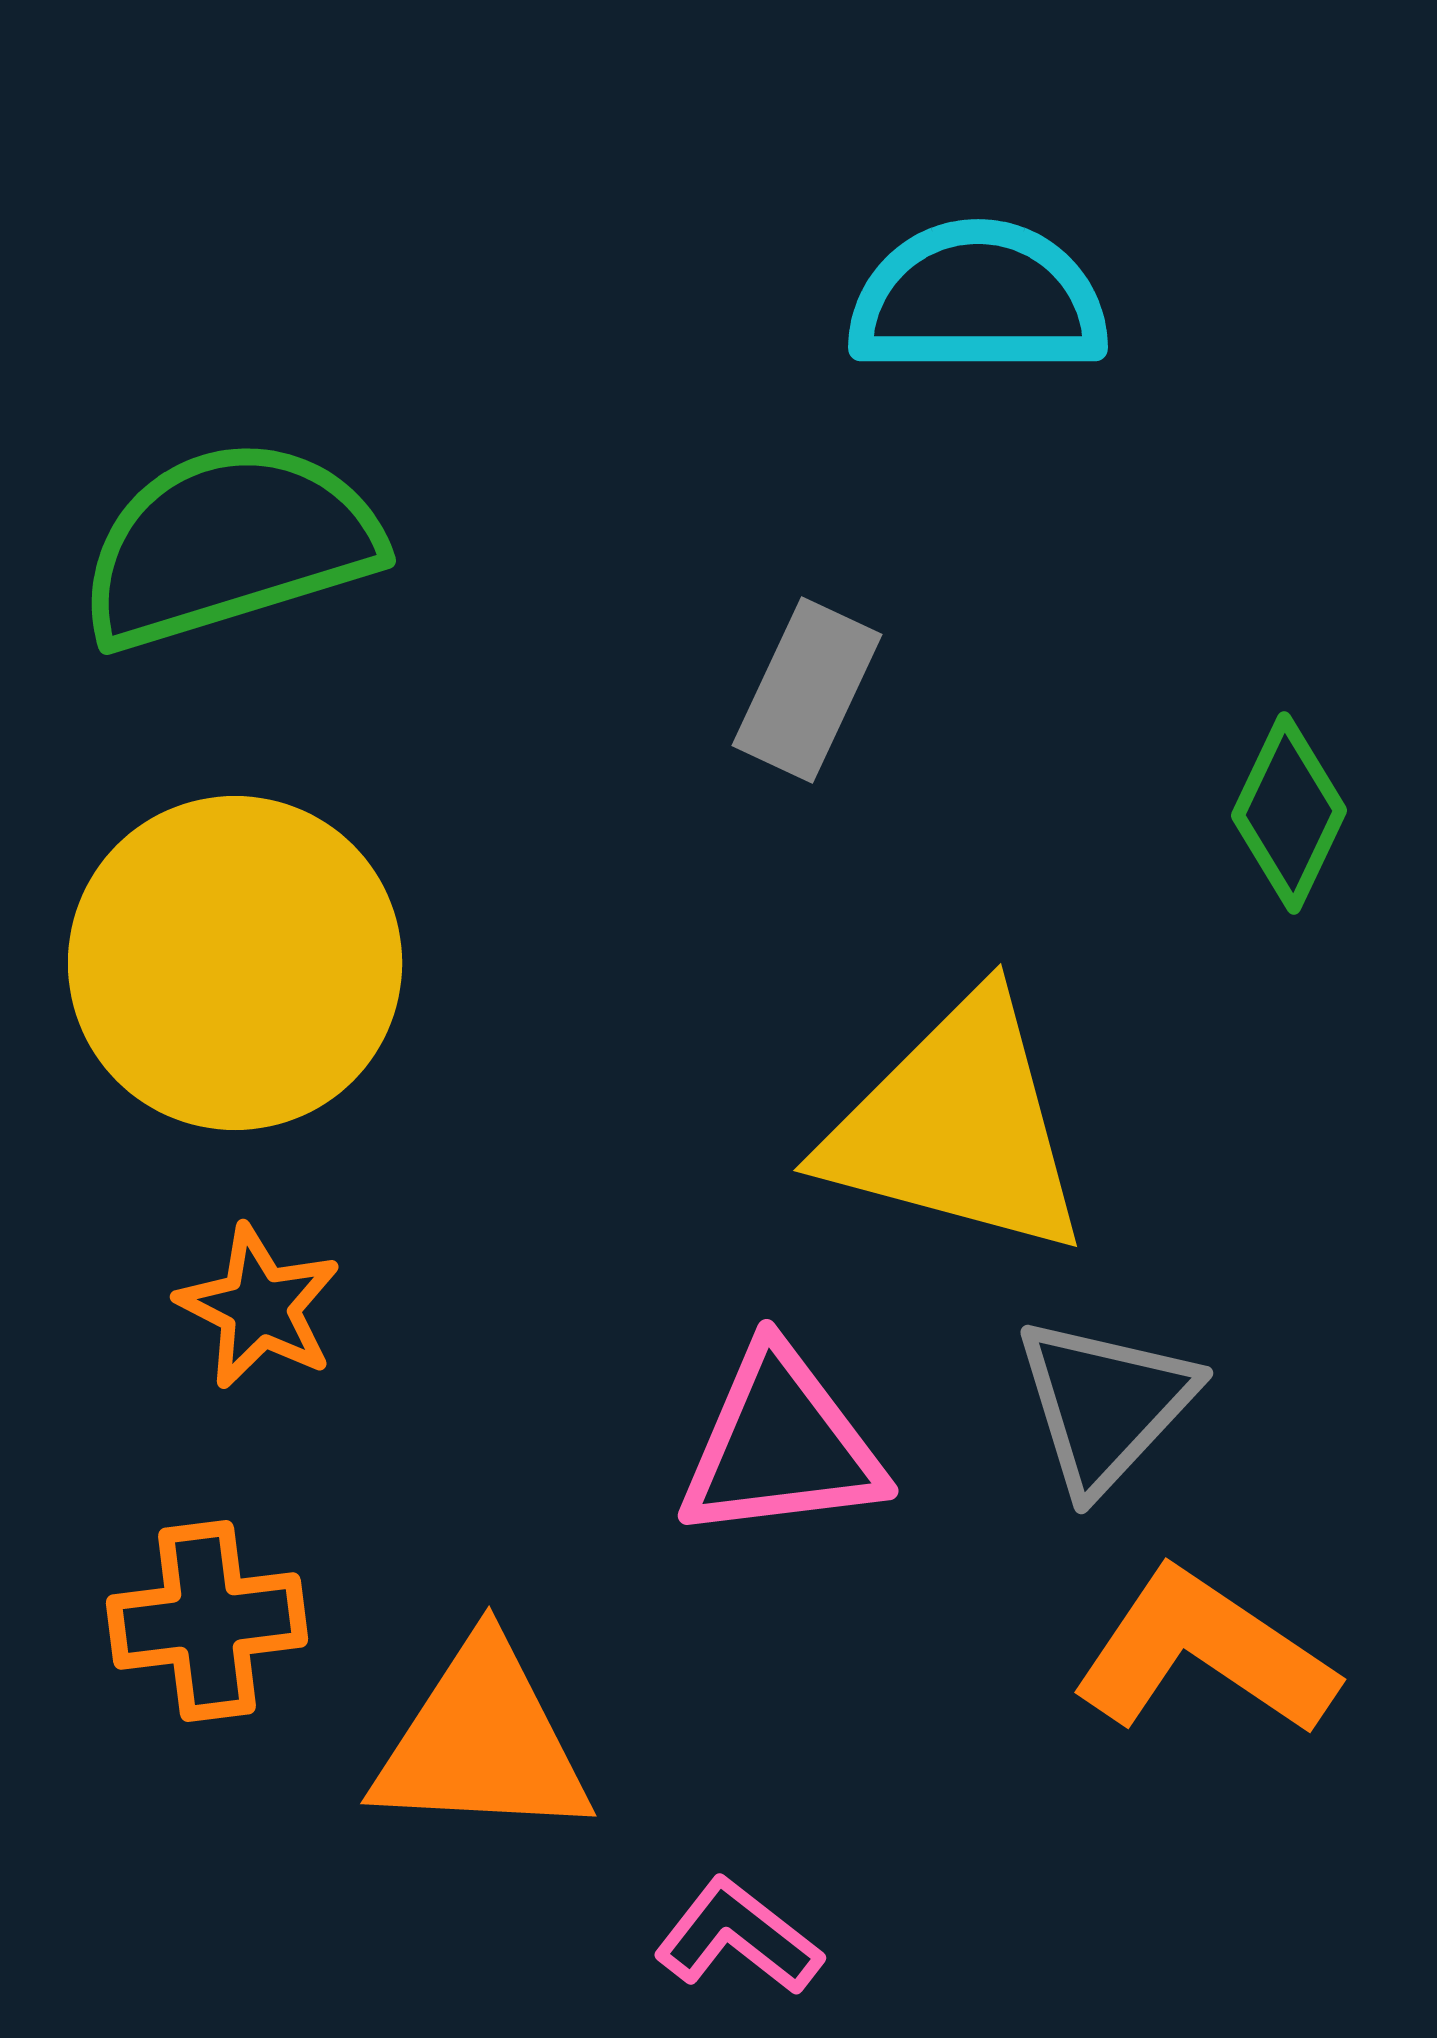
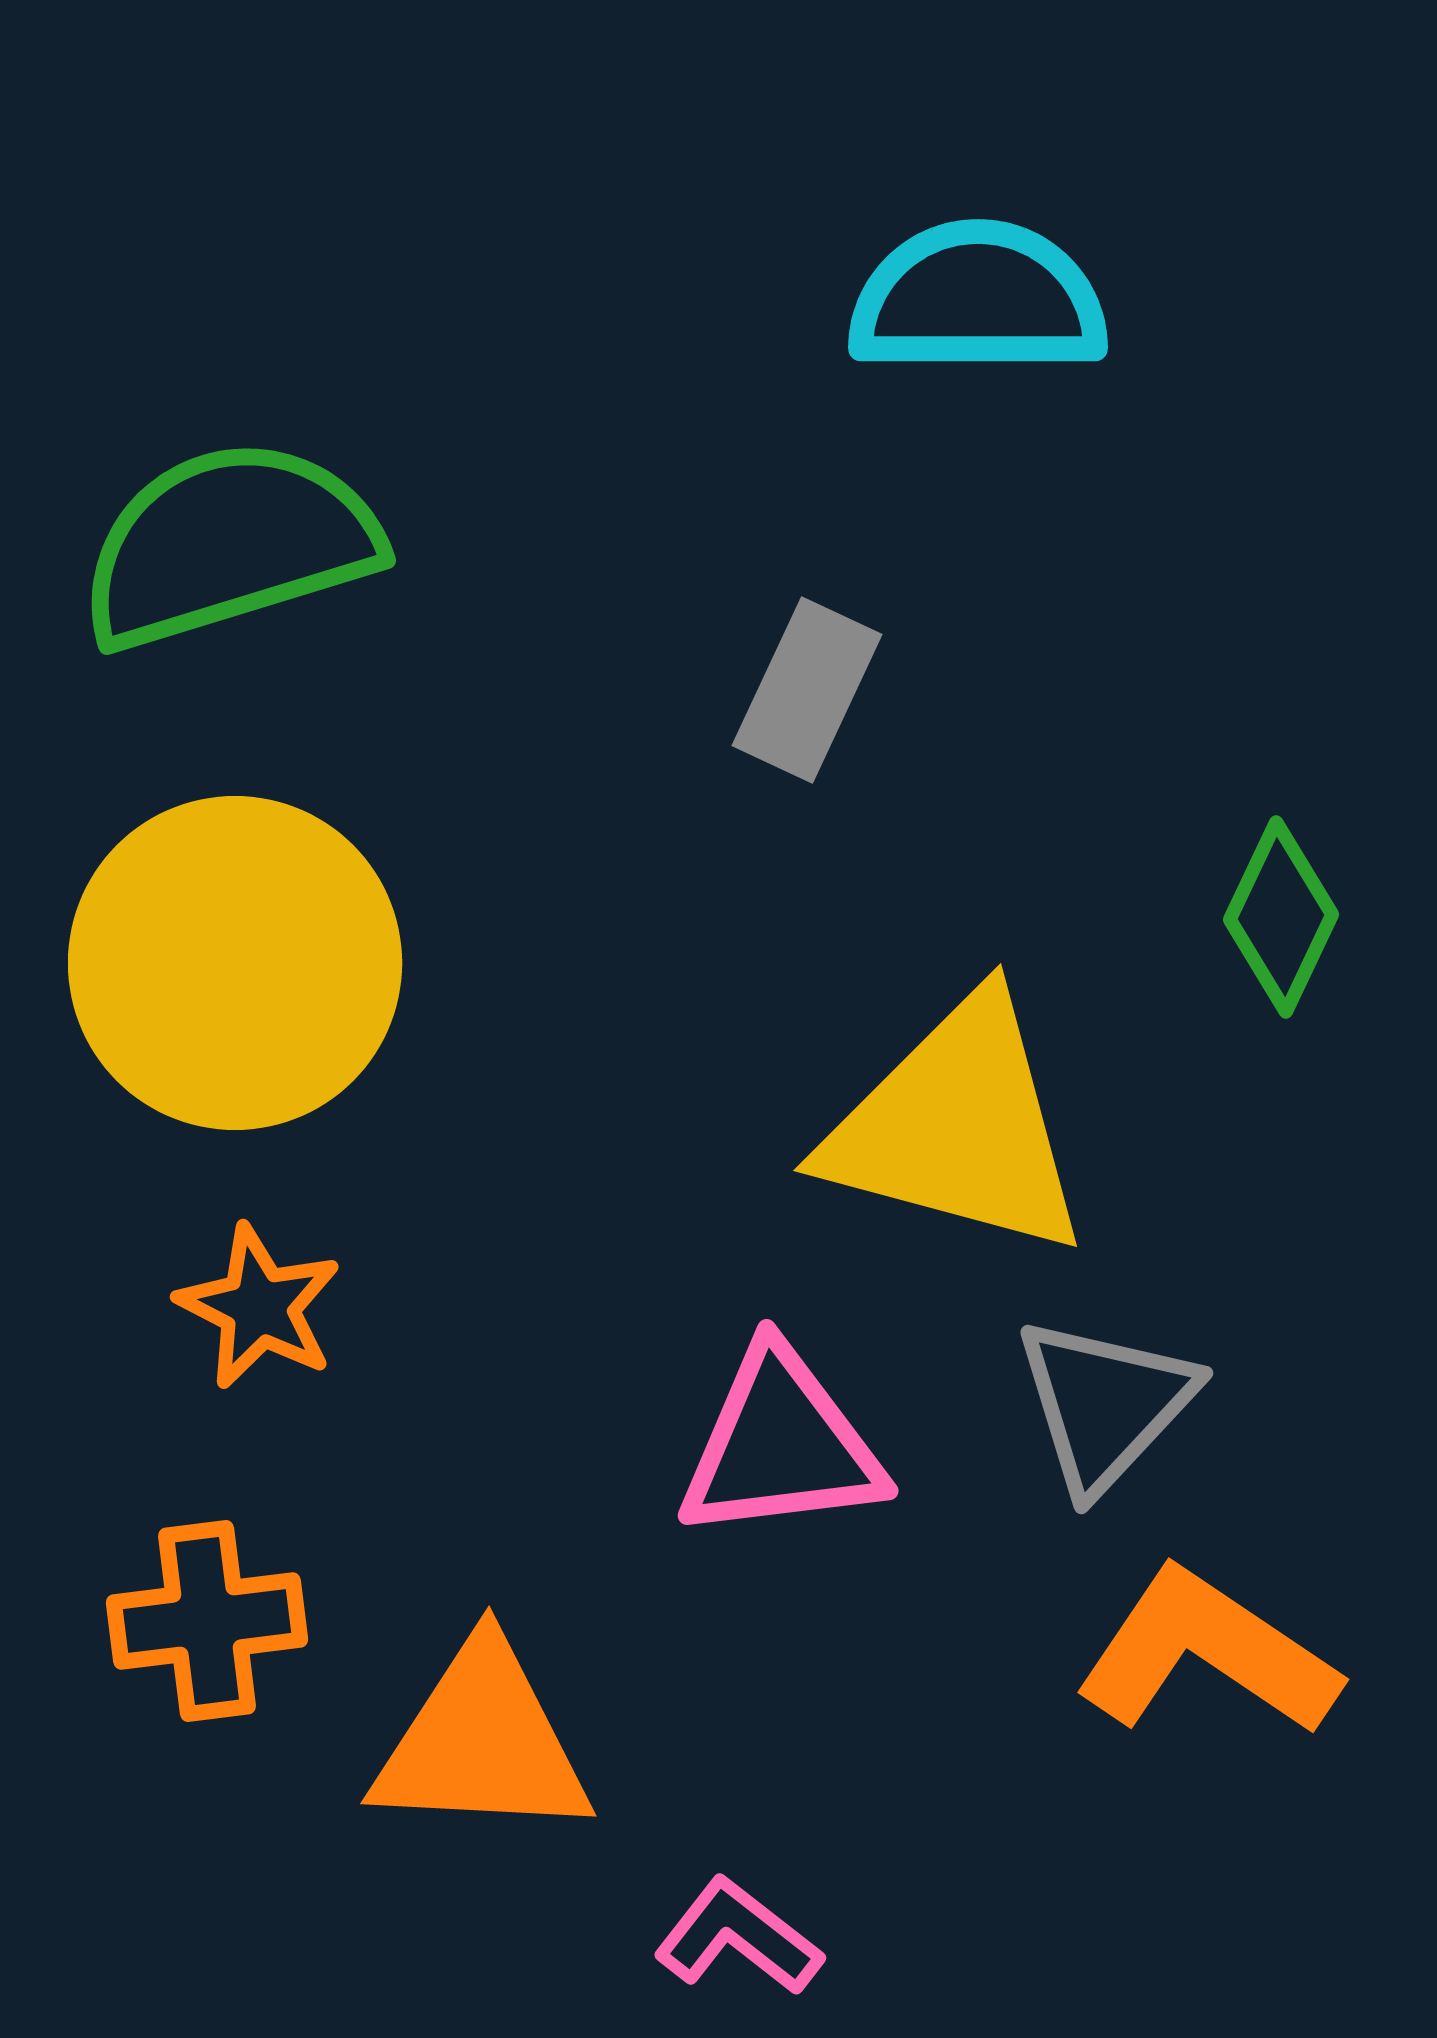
green diamond: moved 8 px left, 104 px down
orange L-shape: moved 3 px right
